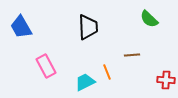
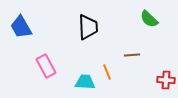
cyan trapezoid: rotated 30 degrees clockwise
